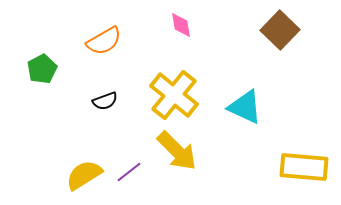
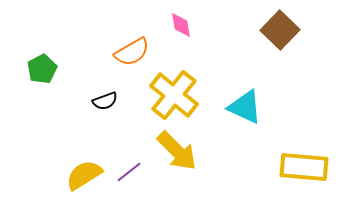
orange semicircle: moved 28 px right, 11 px down
